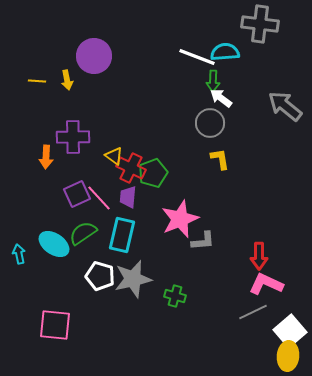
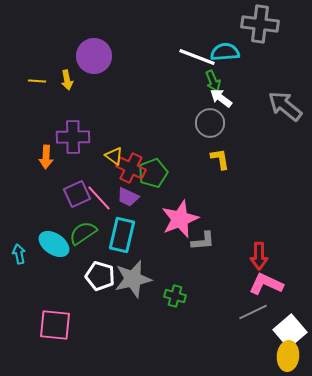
green arrow: rotated 25 degrees counterclockwise
purple trapezoid: rotated 70 degrees counterclockwise
